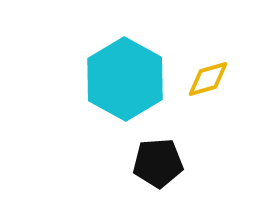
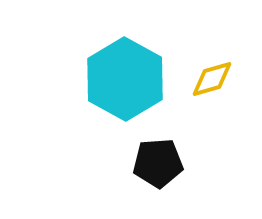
yellow diamond: moved 4 px right
